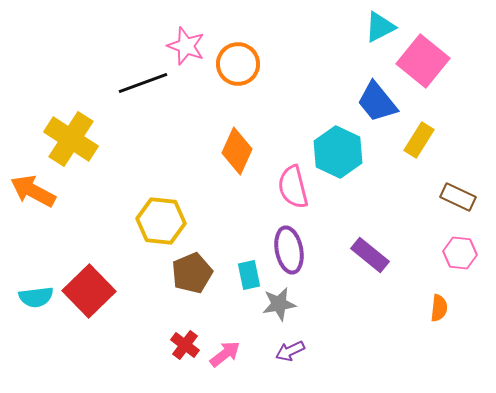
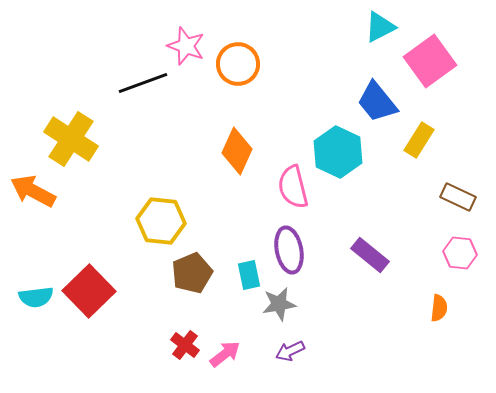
pink square: moved 7 px right; rotated 15 degrees clockwise
